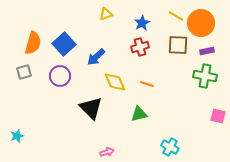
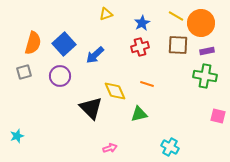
blue arrow: moved 1 px left, 2 px up
yellow diamond: moved 9 px down
pink arrow: moved 3 px right, 4 px up
